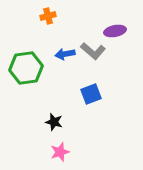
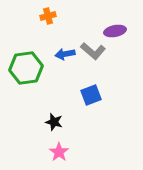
blue square: moved 1 px down
pink star: moved 1 px left; rotated 18 degrees counterclockwise
